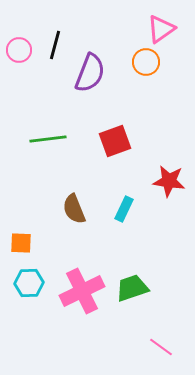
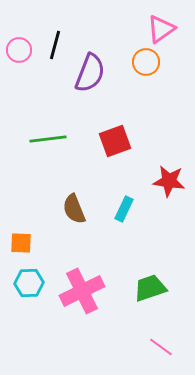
green trapezoid: moved 18 px right
